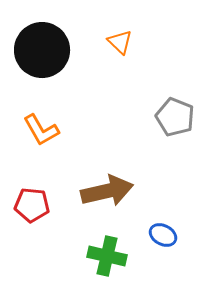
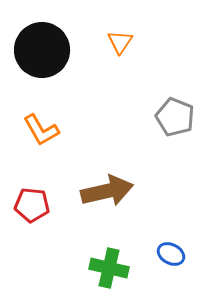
orange triangle: rotated 20 degrees clockwise
blue ellipse: moved 8 px right, 19 px down
green cross: moved 2 px right, 12 px down
